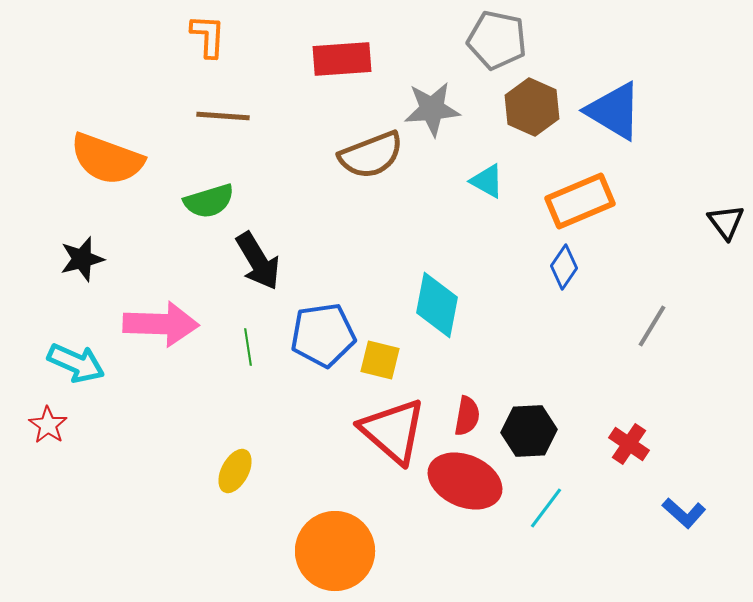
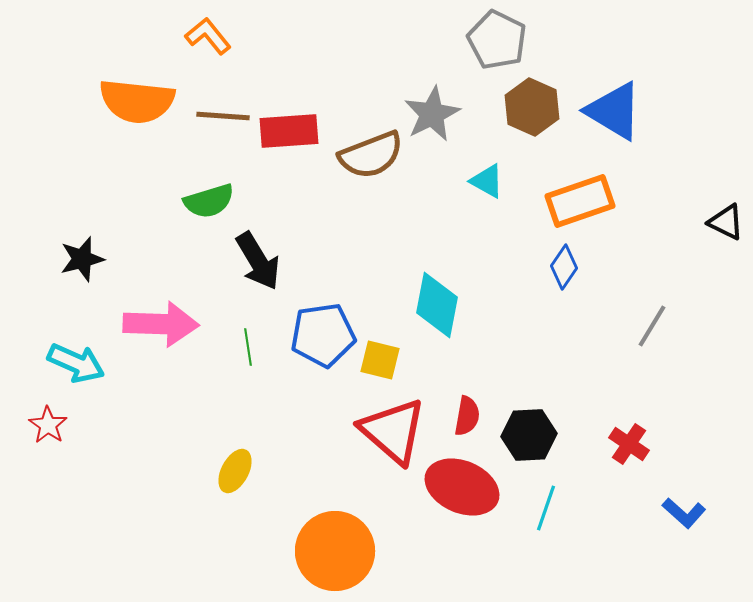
orange L-shape: rotated 42 degrees counterclockwise
gray pentagon: rotated 14 degrees clockwise
red rectangle: moved 53 px left, 72 px down
gray star: moved 5 px down; rotated 22 degrees counterclockwise
orange semicircle: moved 30 px right, 58 px up; rotated 14 degrees counterclockwise
orange rectangle: rotated 4 degrees clockwise
black triangle: rotated 27 degrees counterclockwise
black hexagon: moved 4 px down
red ellipse: moved 3 px left, 6 px down
cyan line: rotated 18 degrees counterclockwise
